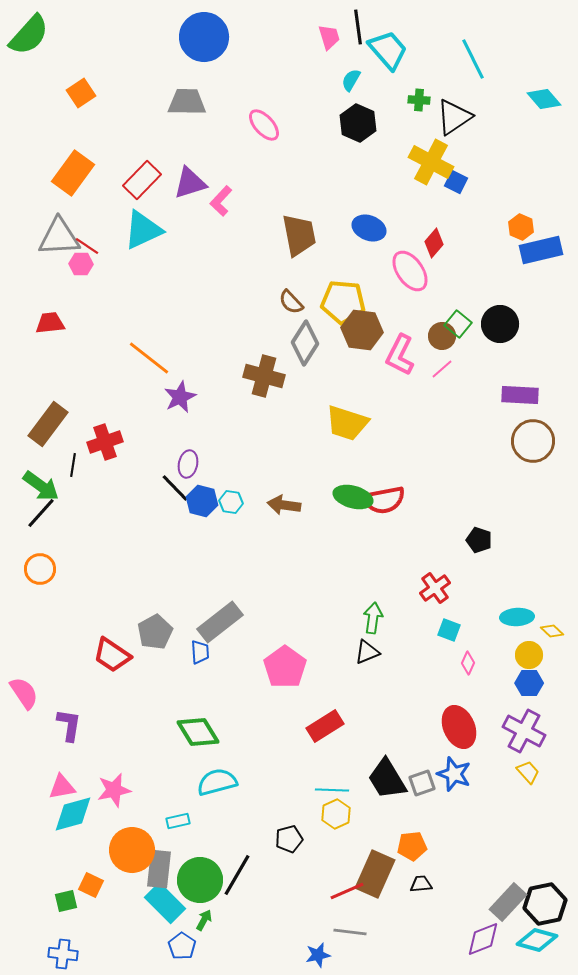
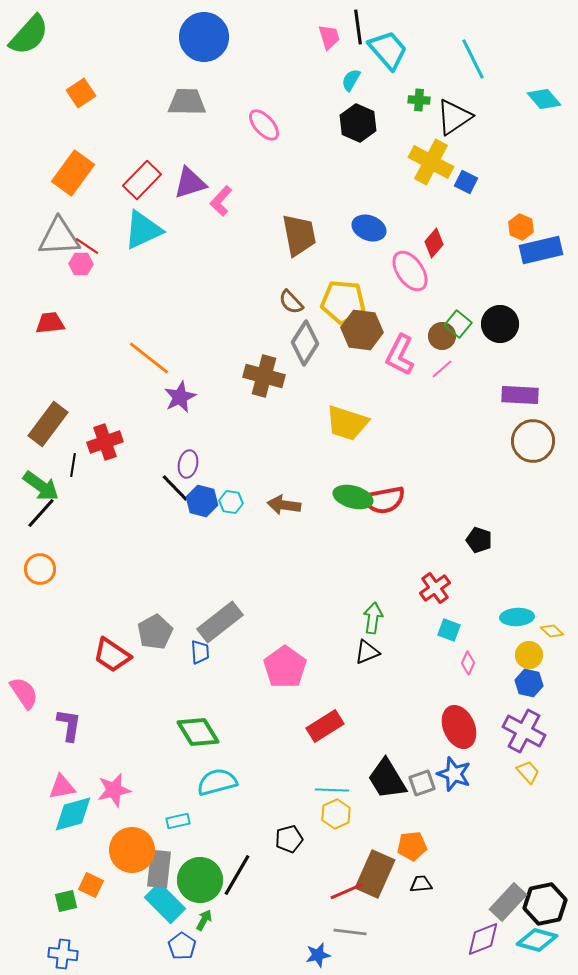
blue square at (456, 182): moved 10 px right
blue hexagon at (529, 683): rotated 12 degrees clockwise
